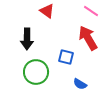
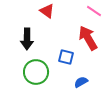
pink line: moved 3 px right
blue semicircle: moved 1 px right, 2 px up; rotated 120 degrees clockwise
